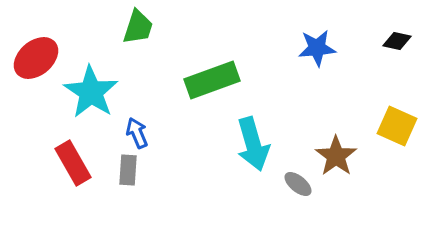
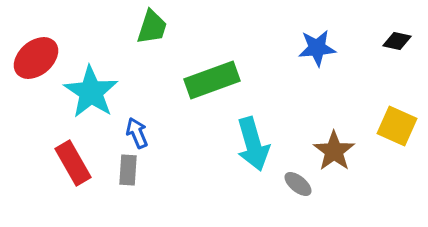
green trapezoid: moved 14 px right
brown star: moved 2 px left, 5 px up
